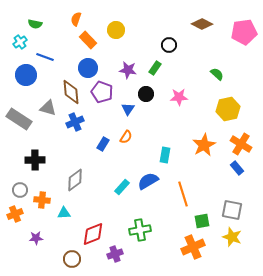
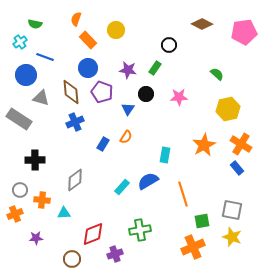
gray triangle at (48, 108): moved 7 px left, 10 px up
